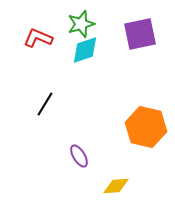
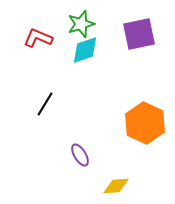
purple square: moved 1 px left
orange hexagon: moved 1 px left, 4 px up; rotated 12 degrees clockwise
purple ellipse: moved 1 px right, 1 px up
